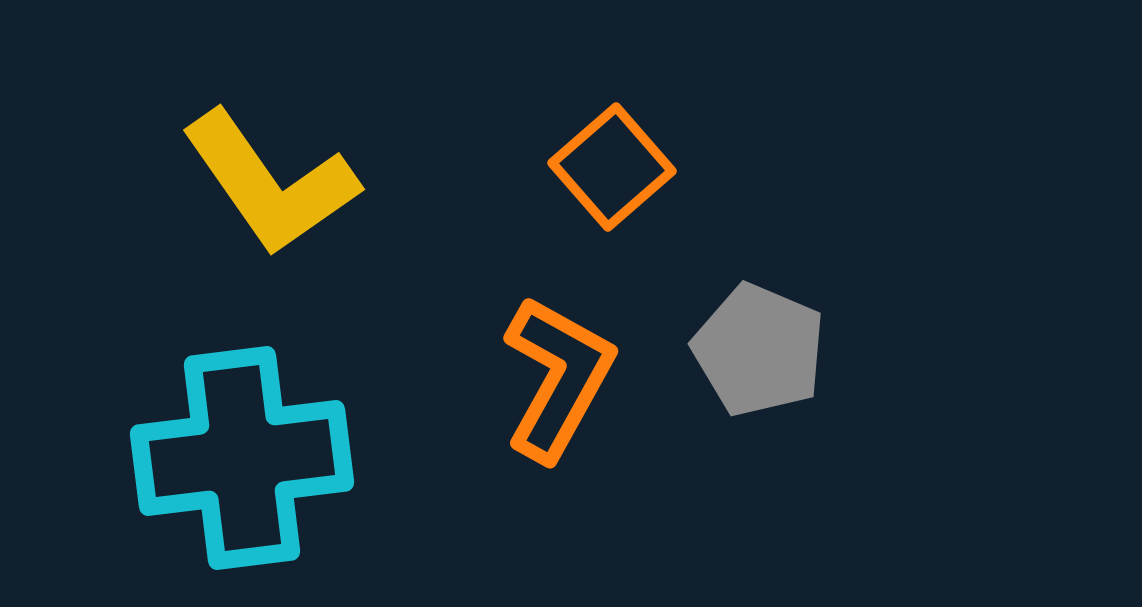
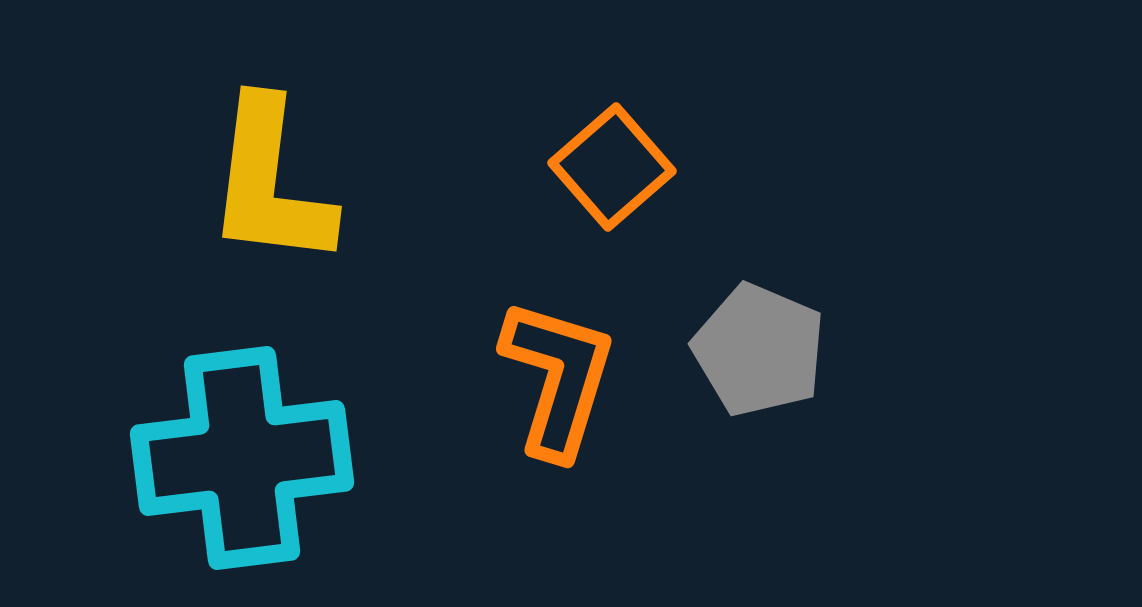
yellow L-shape: rotated 42 degrees clockwise
orange L-shape: rotated 12 degrees counterclockwise
